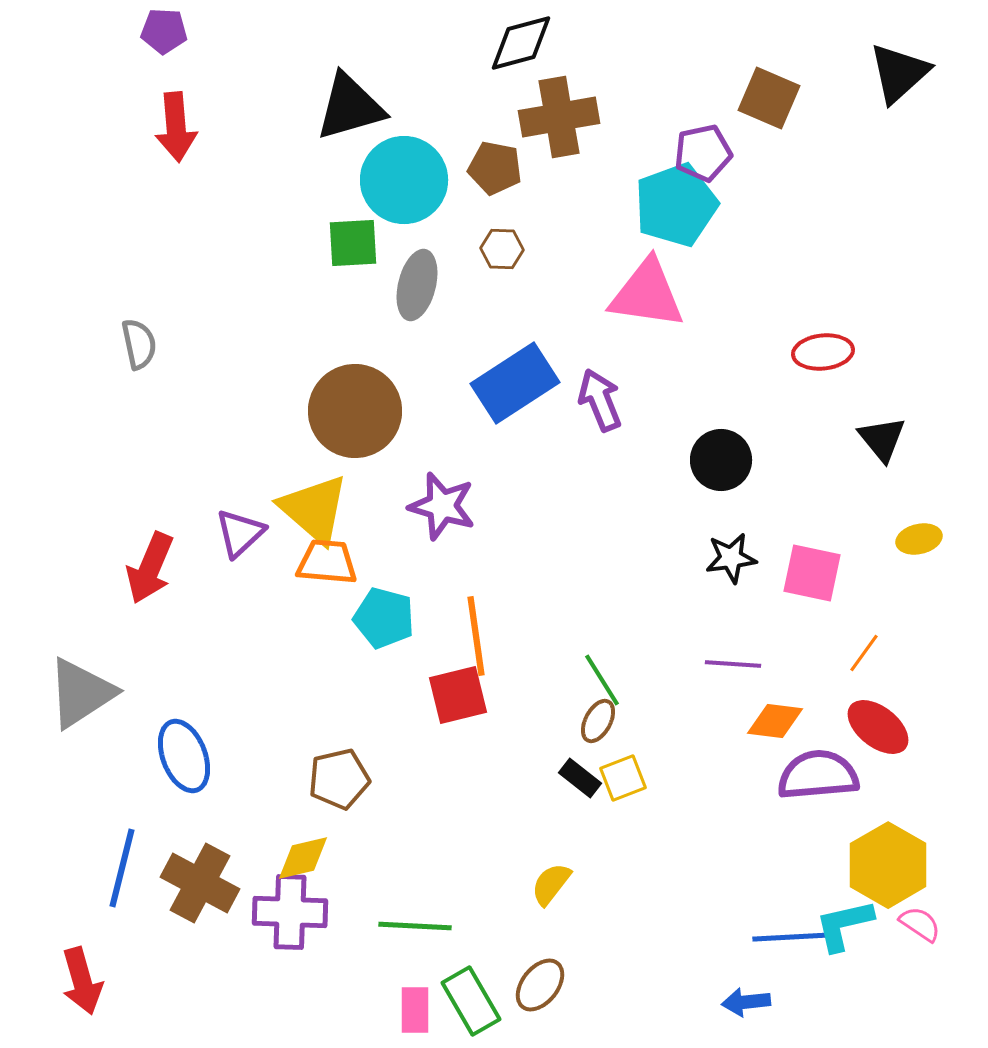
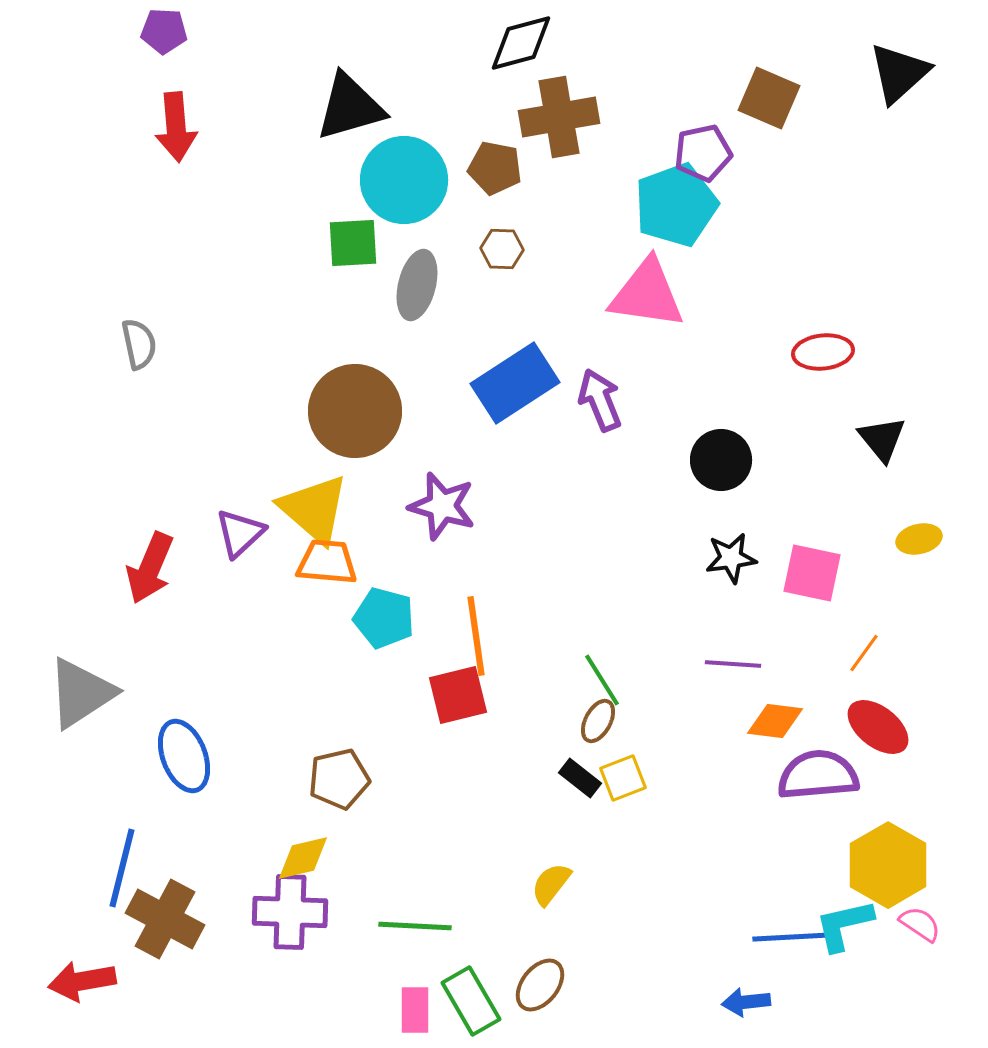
brown cross at (200, 883): moved 35 px left, 36 px down
red arrow at (82, 981): rotated 96 degrees clockwise
